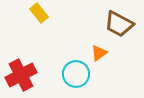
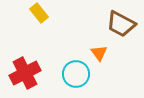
brown trapezoid: moved 2 px right
orange triangle: rotated 30 degrees counterclockwise
red cross: moved 4 px right, 2 px up
